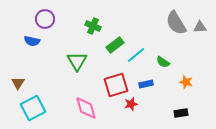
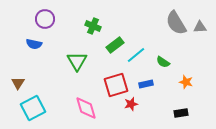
blue semicircle: moved 2 px right, 3 px down
